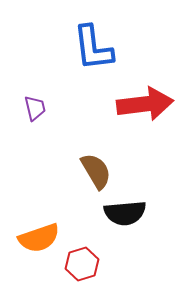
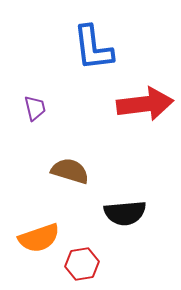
brown semicircle: moved 26 px left; rotated 42 degrees counterclockwise
red hexagon: rotated 8 degrees clockwise
